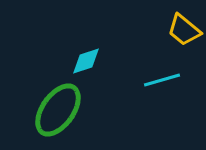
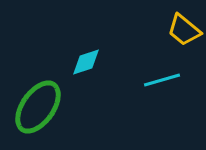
cyan diamond: moved 1 px down
green ellipse: moved 20 px left, 3 px up
